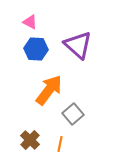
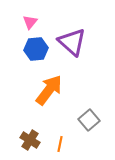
pink triangle: rotated 42 degrees clockwise
purple triangle: moved 6 px left, 3 px up
blue hexagon: rotated 10 degrees counterclockwise
gray square: moved 16 px right, 6 px down
brown cross: rotated 12 degrees counterclockwise
